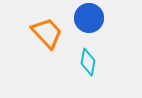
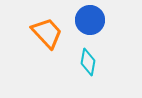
blue circle: moved 1 px right, 2 px down
